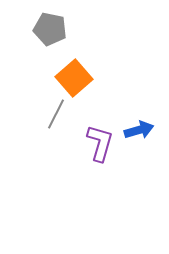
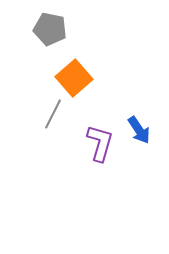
gray line: moved 3 px left
blue arrow: rotated 72 degrees clockwise
